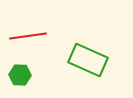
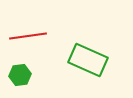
green hexagon: rotated 10 degrees counterclockwise
